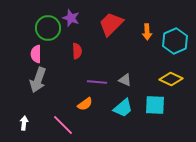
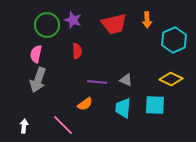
purple star: moved 2 px right, 2 px down
red trapezoid: moved 3 px right; rotated 148 degrees counterclockwise
green circle: moved 1 px left, 3 px up
orange arrow: moved 12 px up
cyan hexagon: moved 1 px left, 1 px up
pink semicircle: rotated 12 degrees clockwise
gray triangle: moved 1 px right
cyan trapezoid: rotated 135 degrees clockwise
white arrow: moved 3 px down
